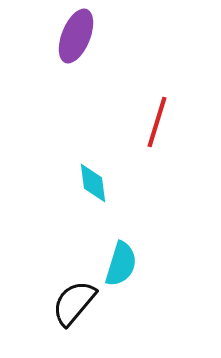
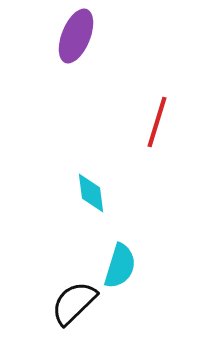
cyan diamond: moved 2 px left, 10 px down
cyan semicircle: moved 1 px left, 2 px down
black semicircle: rotated 6 degrees clockwise
